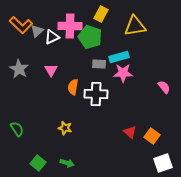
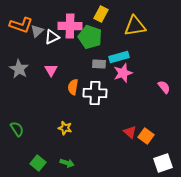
orange L-shape: rotated 25 degrees counterclockwise
pink star: rotated 18 degrees counterclockwise
white cross: moved 1 px left, 1 px up
orange square: moved 6 px left
